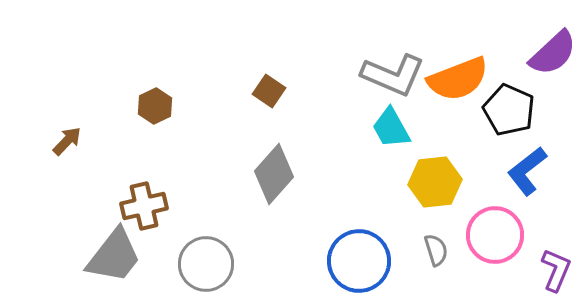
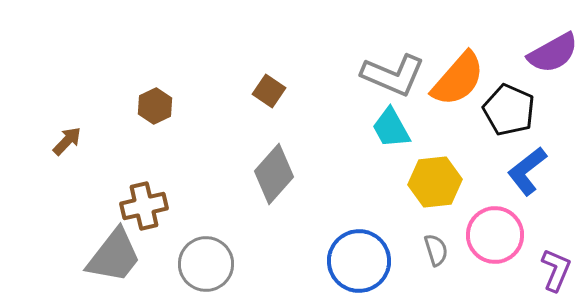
purple semicircle: rotated 14 degrees clockwise
orange semicircle: rotated 28 degrees counterclockwise
